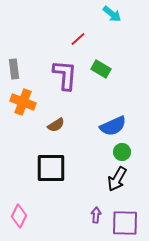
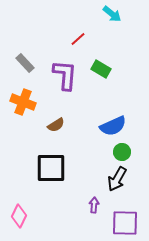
gray rectangle: moved 11 px right, 6 px up; rotated 36 degrees counterclockwise
purple arrow: moved 2 px left, 10 px up
